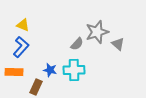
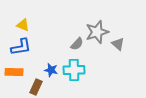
blue L-shape: rotated 40 degrees clockwise
blue star: moved 1 px right
